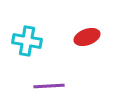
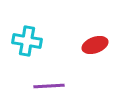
red ellipse: moved 8 px right, 8 px down
